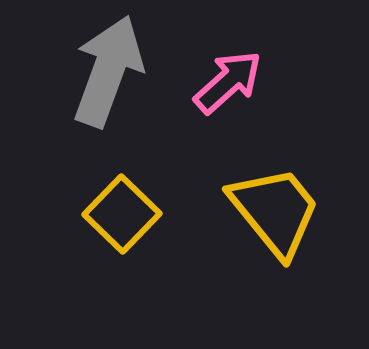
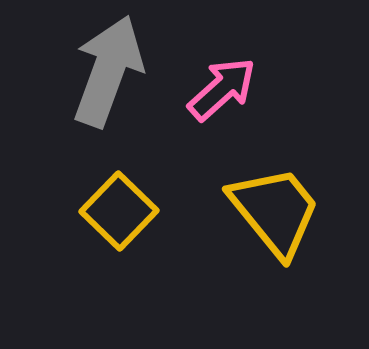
pink arrow: moved 6 px left, 7 px down
yellow square: moved 3 px left, 3 px up
